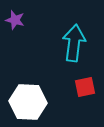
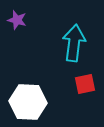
purple star: moved 2 px right
red square: moved 3 px up
